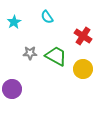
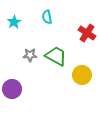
cyan semicircle: rotated 24 degrees clockwise
red cross: moved 4 px right, 3 px up
gray star: moved 2 px down
yellow circle: moved 1 px left, 6 px down
